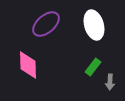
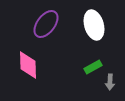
purple ellipse: rotated 12 degrees counterclockwise
green rectangle: rotated 24 degrees clockwise
